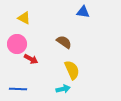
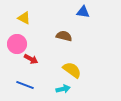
brown semicircle: moved 6 px up; rotated 21 degrees counterclockwise
yellow semicircle: rotated 30 degrees counterclockwise
blue line: moved 7 px right, 4 px up; rotated 18 degrees clockwise
